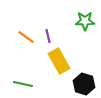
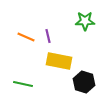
orange line: rotated 12 degrees counterclockwise
yellow rectangle: rotated 50 degrees counterclockwise
black hexagon: moved 2 px up
